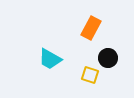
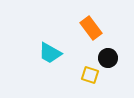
orange rectangle: rotated 65 degrees counterclockwise
cyan trapezoid: moved 6 px up
